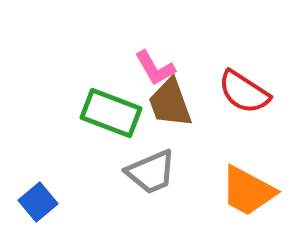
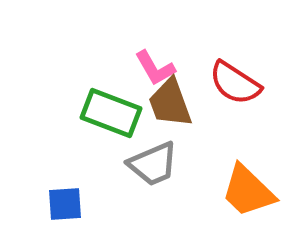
red semicircle: moved 9 px left, 9 px up
gray trapezoid: moved 2 px right, 8 px up
orange trapezoid: rotated 16 degrees clockwise
blue square: moved 27 px right, 2 px down; rotated 36 degrees clockwise
